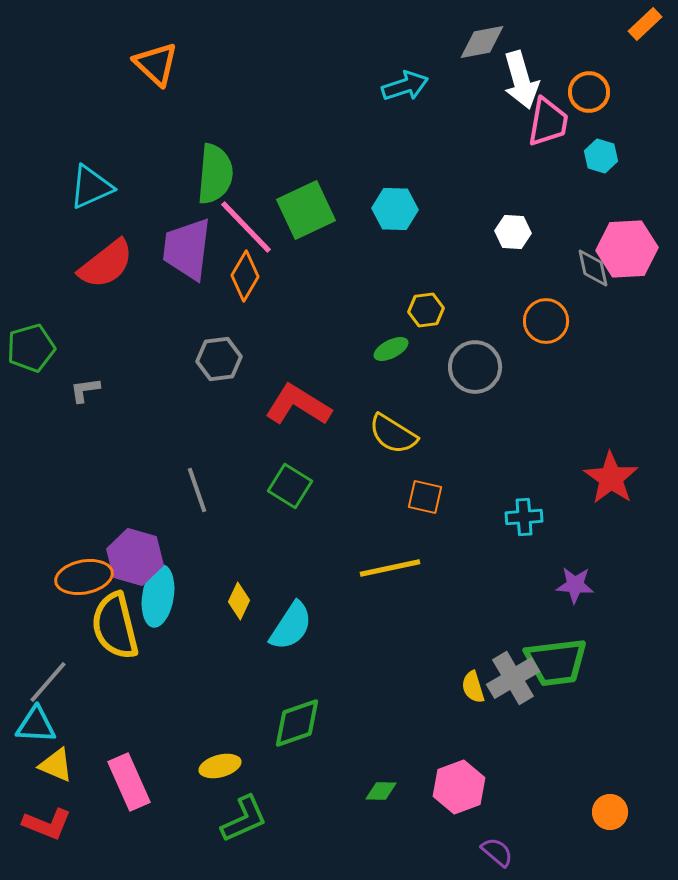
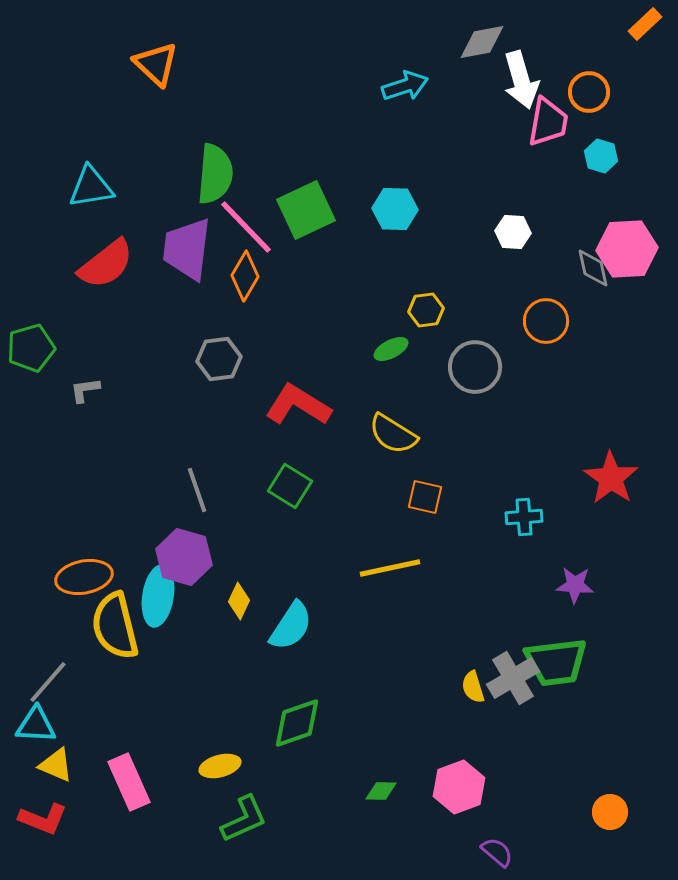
cyan triangle at (91, 187): rotated 15 degrees clockwise
purple hexagon at (135, 557): moved 49 px right
red L-shape at (47, 824): moved 4 px left, 5 px up
